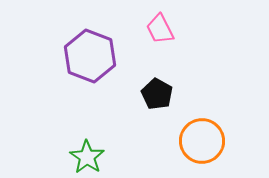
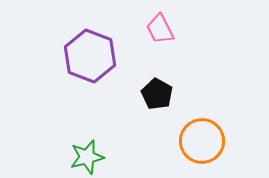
green star: rotated 24 degrees clockwise
